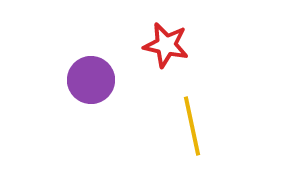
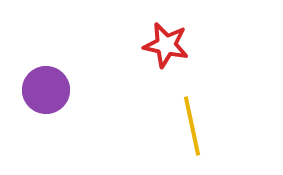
purple circle: moved 45 px left, 10 px down
